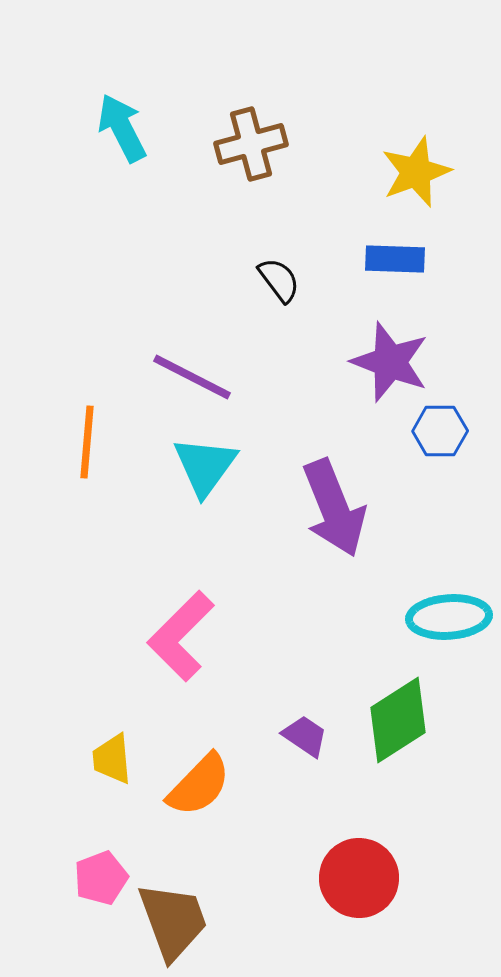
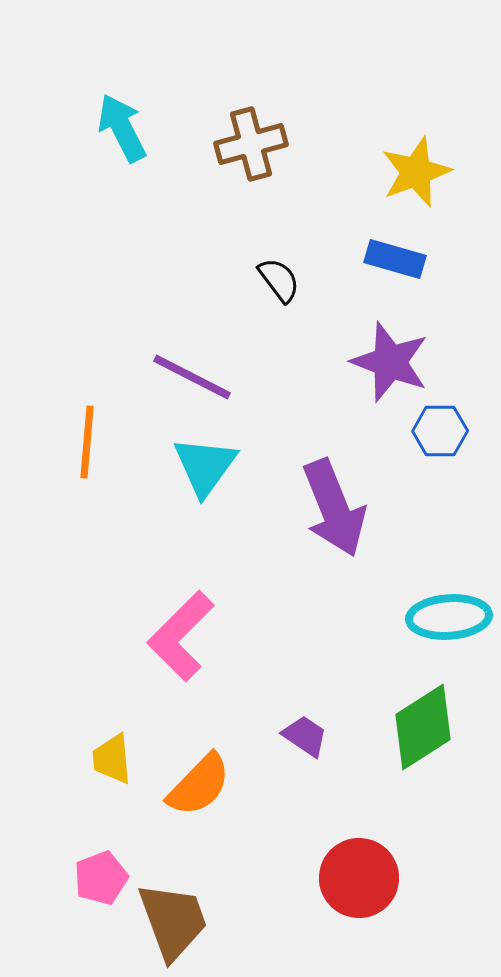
blue rectangle: rotated 14 degrees clockwise
green diamond: moved 25 px right, 7 px down
